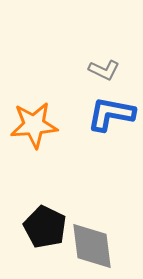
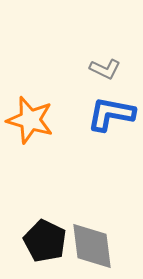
gray L-shape: moved 1 px right, 1 px up
orange star: moved 4 px left, 5 px up; rotated 21 degrees clockwise
black pentagon: moved 14 px down
